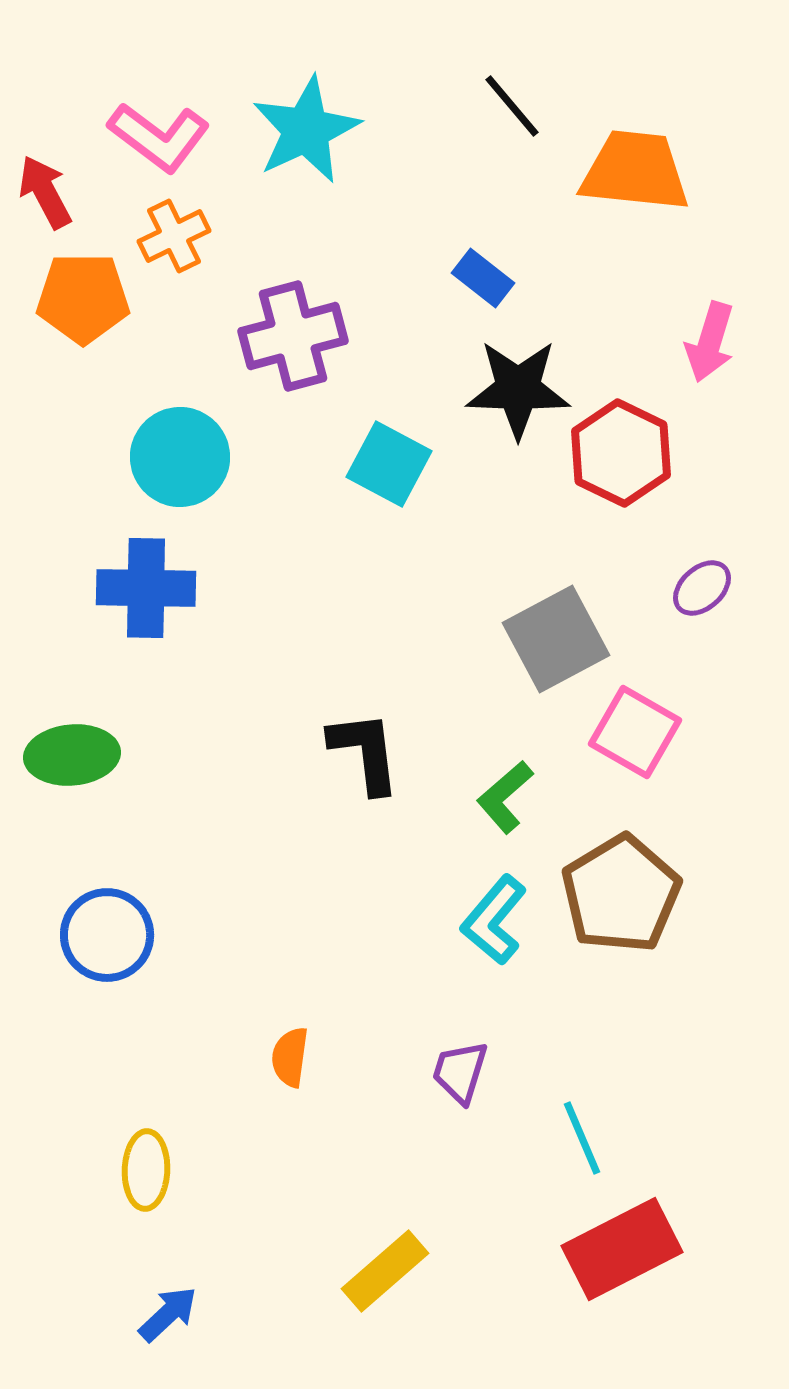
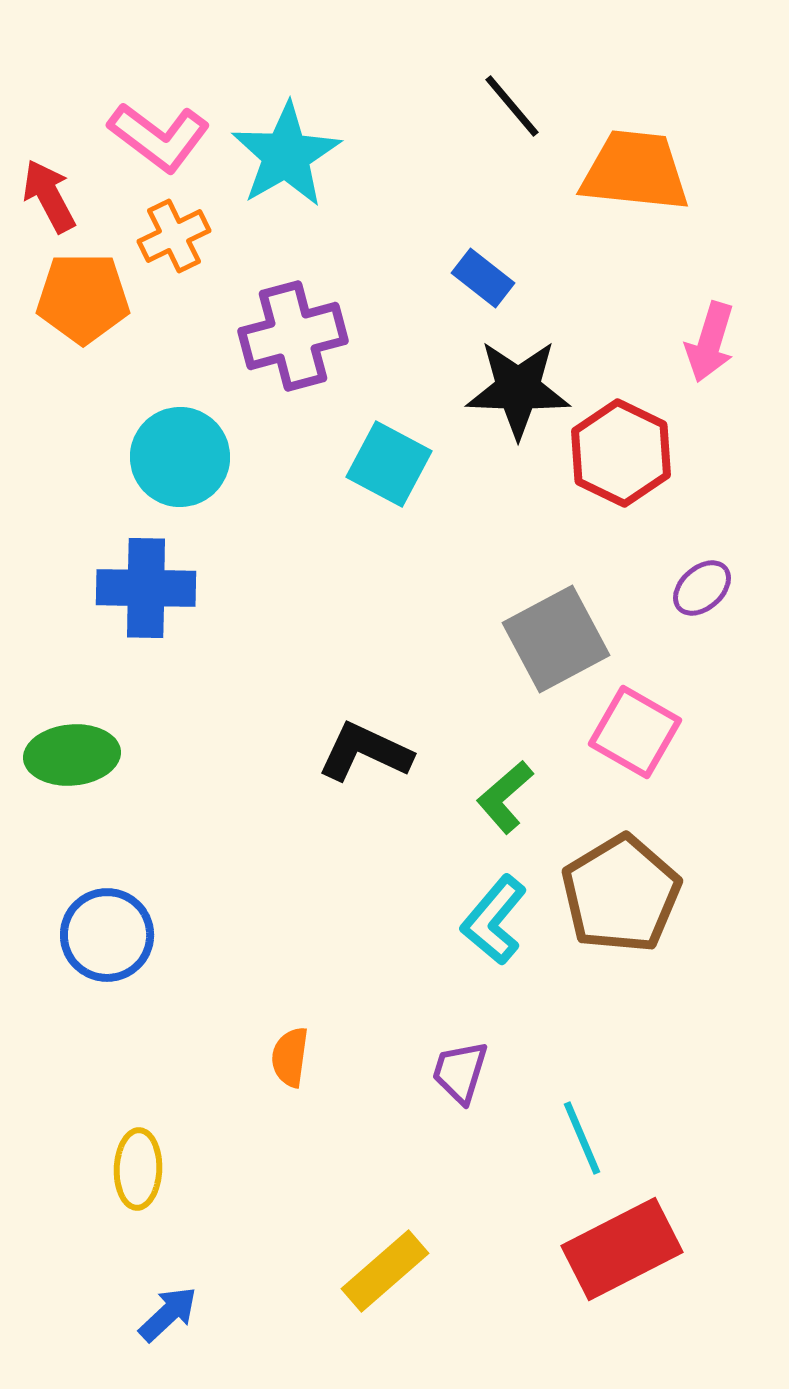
cyan star: moved 20 px left, 25 px down; rotated 5 degrees counterclockwise
red arrow: moved 4 px right, 4 px down
black L-shape: rotated 58 degrees counterclockwise
yellow ellipse: moved 8 px left, 1 px up
